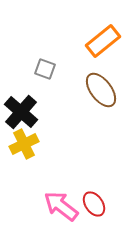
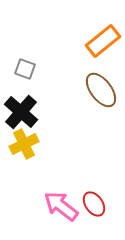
gray square: moved 20 px left
